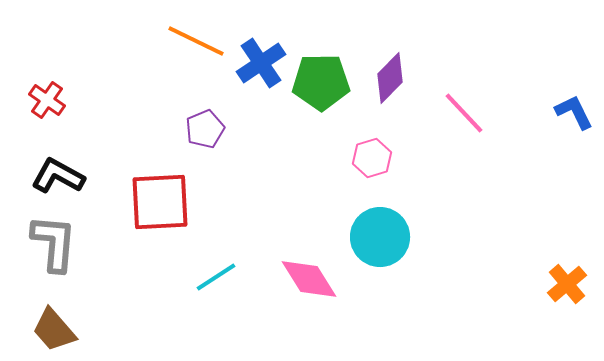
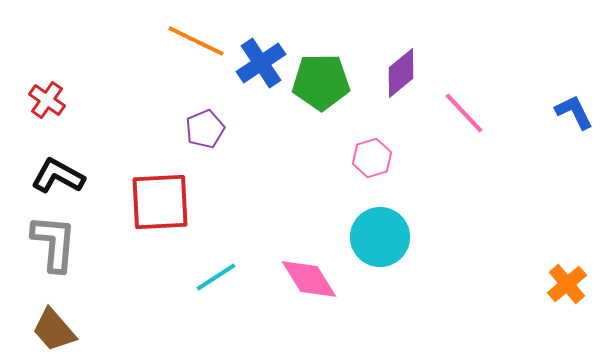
purple diamond: moved 11 px right, 5 px up; rotated 6 degrees clockwise
